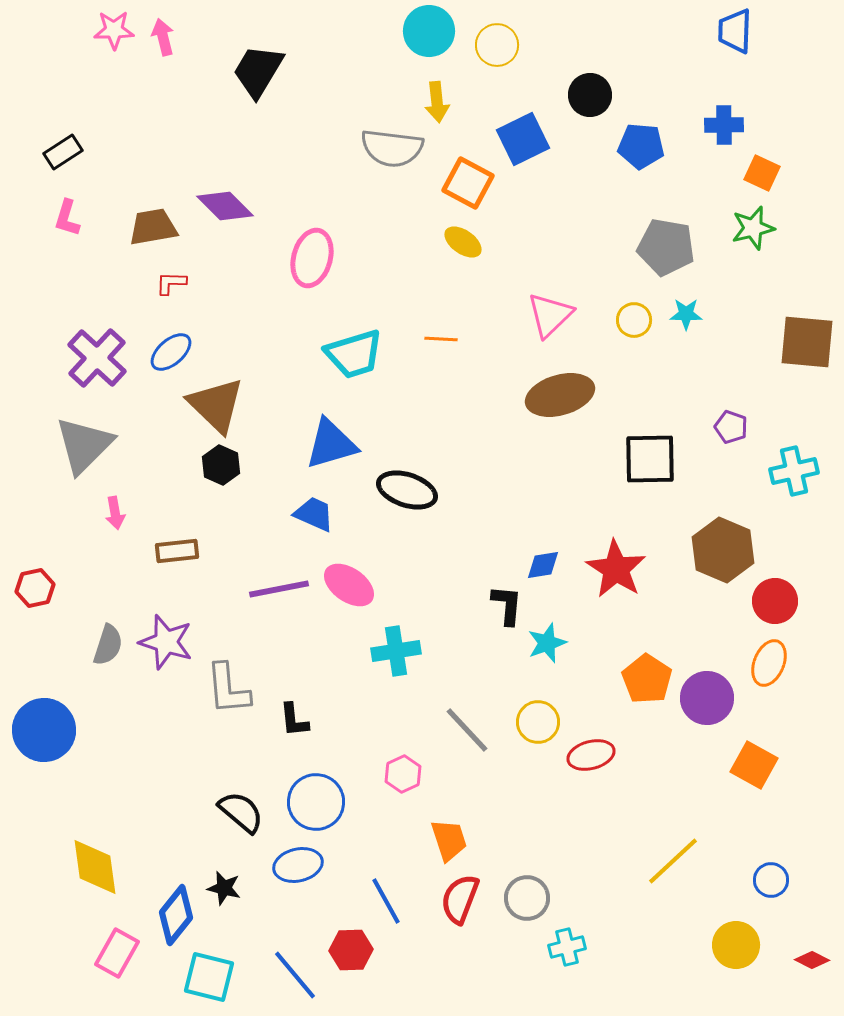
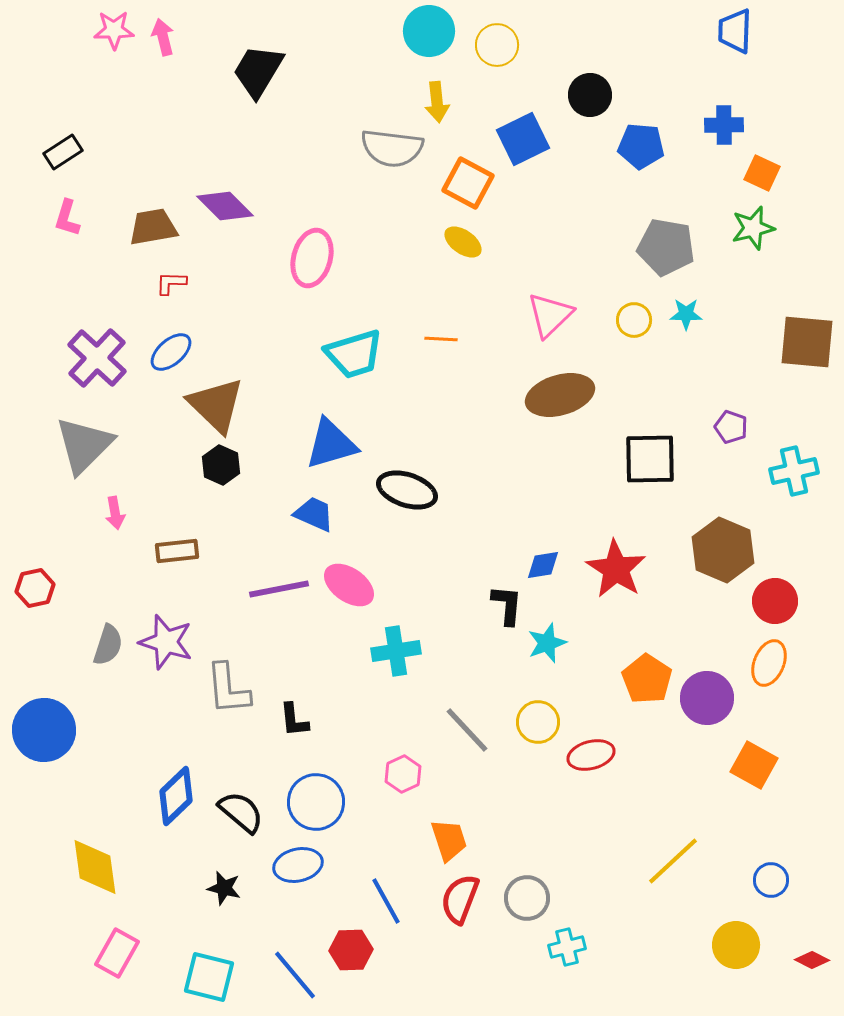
blue diamond at (176, 915): moved 119 px up; rotated 8 degrees clockwise
